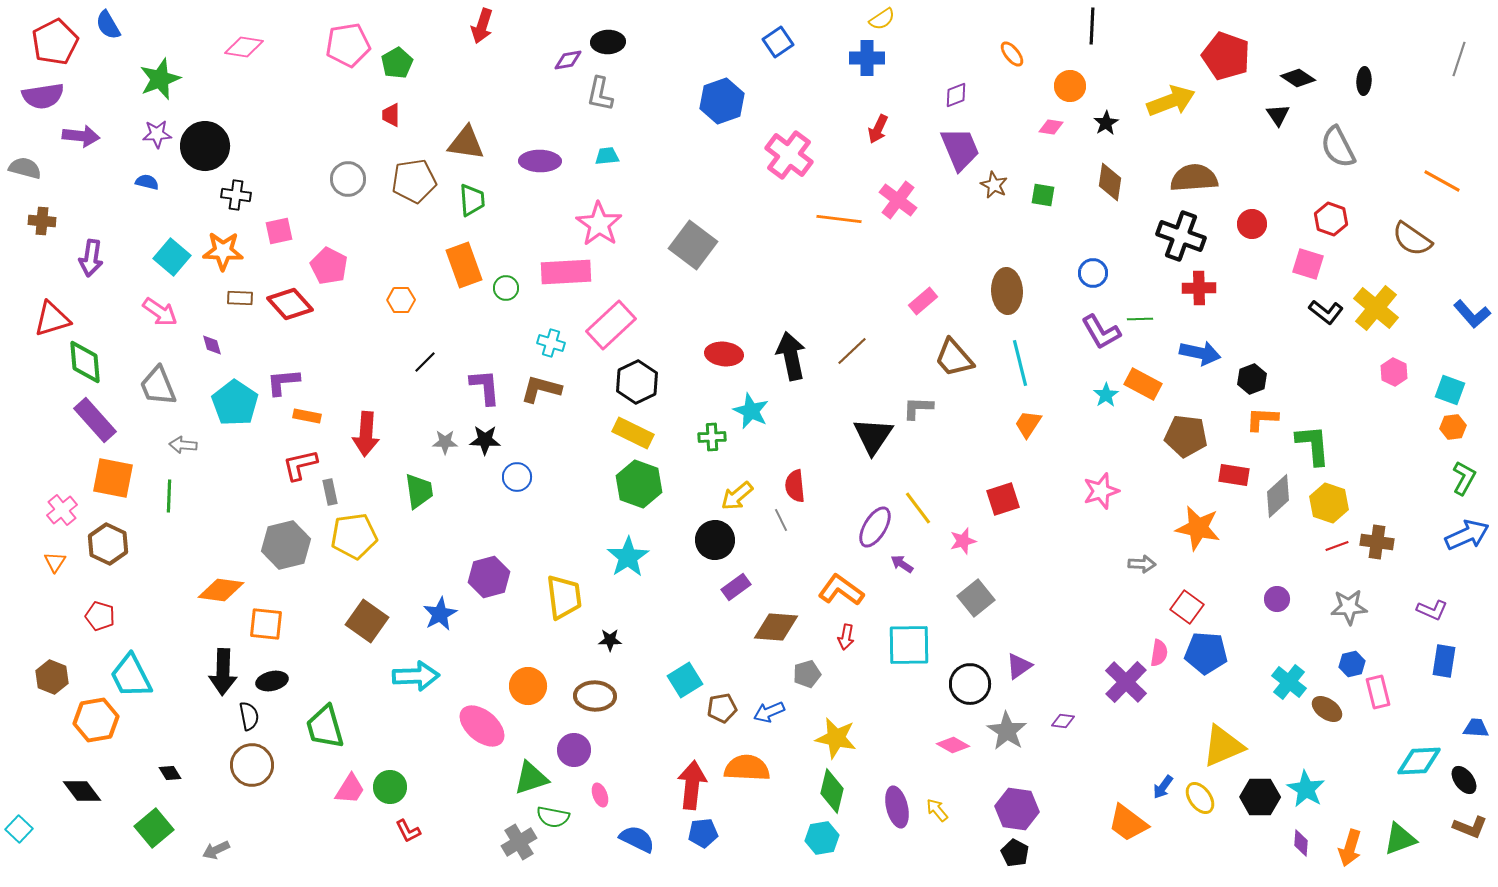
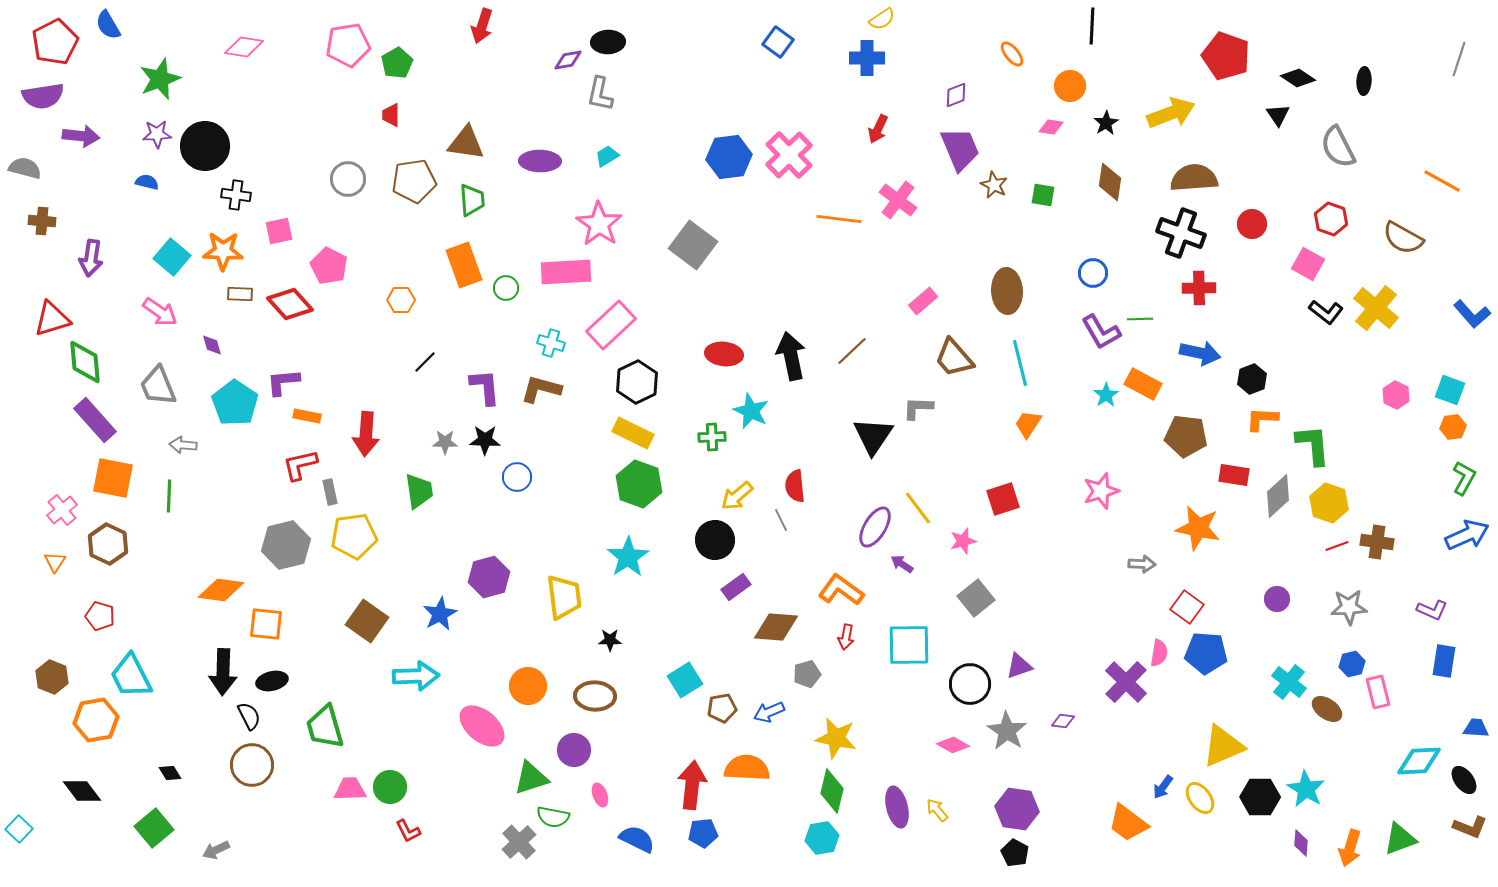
blue square at (778, 42): rotated 20 degrees counterclockwise
blue hexagon at (722, 101): moved 7 px right, 56 px down; rotated 12 degrees clockwise
yellow arrow at (1171, 101): moved 12 px down
pink cross at (789, 155): rotated 9 degrees clockwise
cyan trapezoid at (607, 156): rotated 25 degrees counterclockwise
black cross at (1181, 236): moved 3 px up
brown semicircle at (1412, 239): moved 9 px left, 1 px up; rotated 6 degrees counterclockwise
pink square at (1308, 264): rotated 12 degrees clockwise
brown rectangle at (240, 298): moved 4 px up
pink hexagon at (1394, 372): moved 2 px right, 23 px down
purple triangle at (1019, 666): rotated 16 degrees clockwise
black semicircle at (249, 716): rotated 16 degrees counterclockwise
pink trapezoid at (350, 789): rotated 124 degrees counterclockwise
gray cross at (519, 842): rotated 12 degrees counterclockwise
